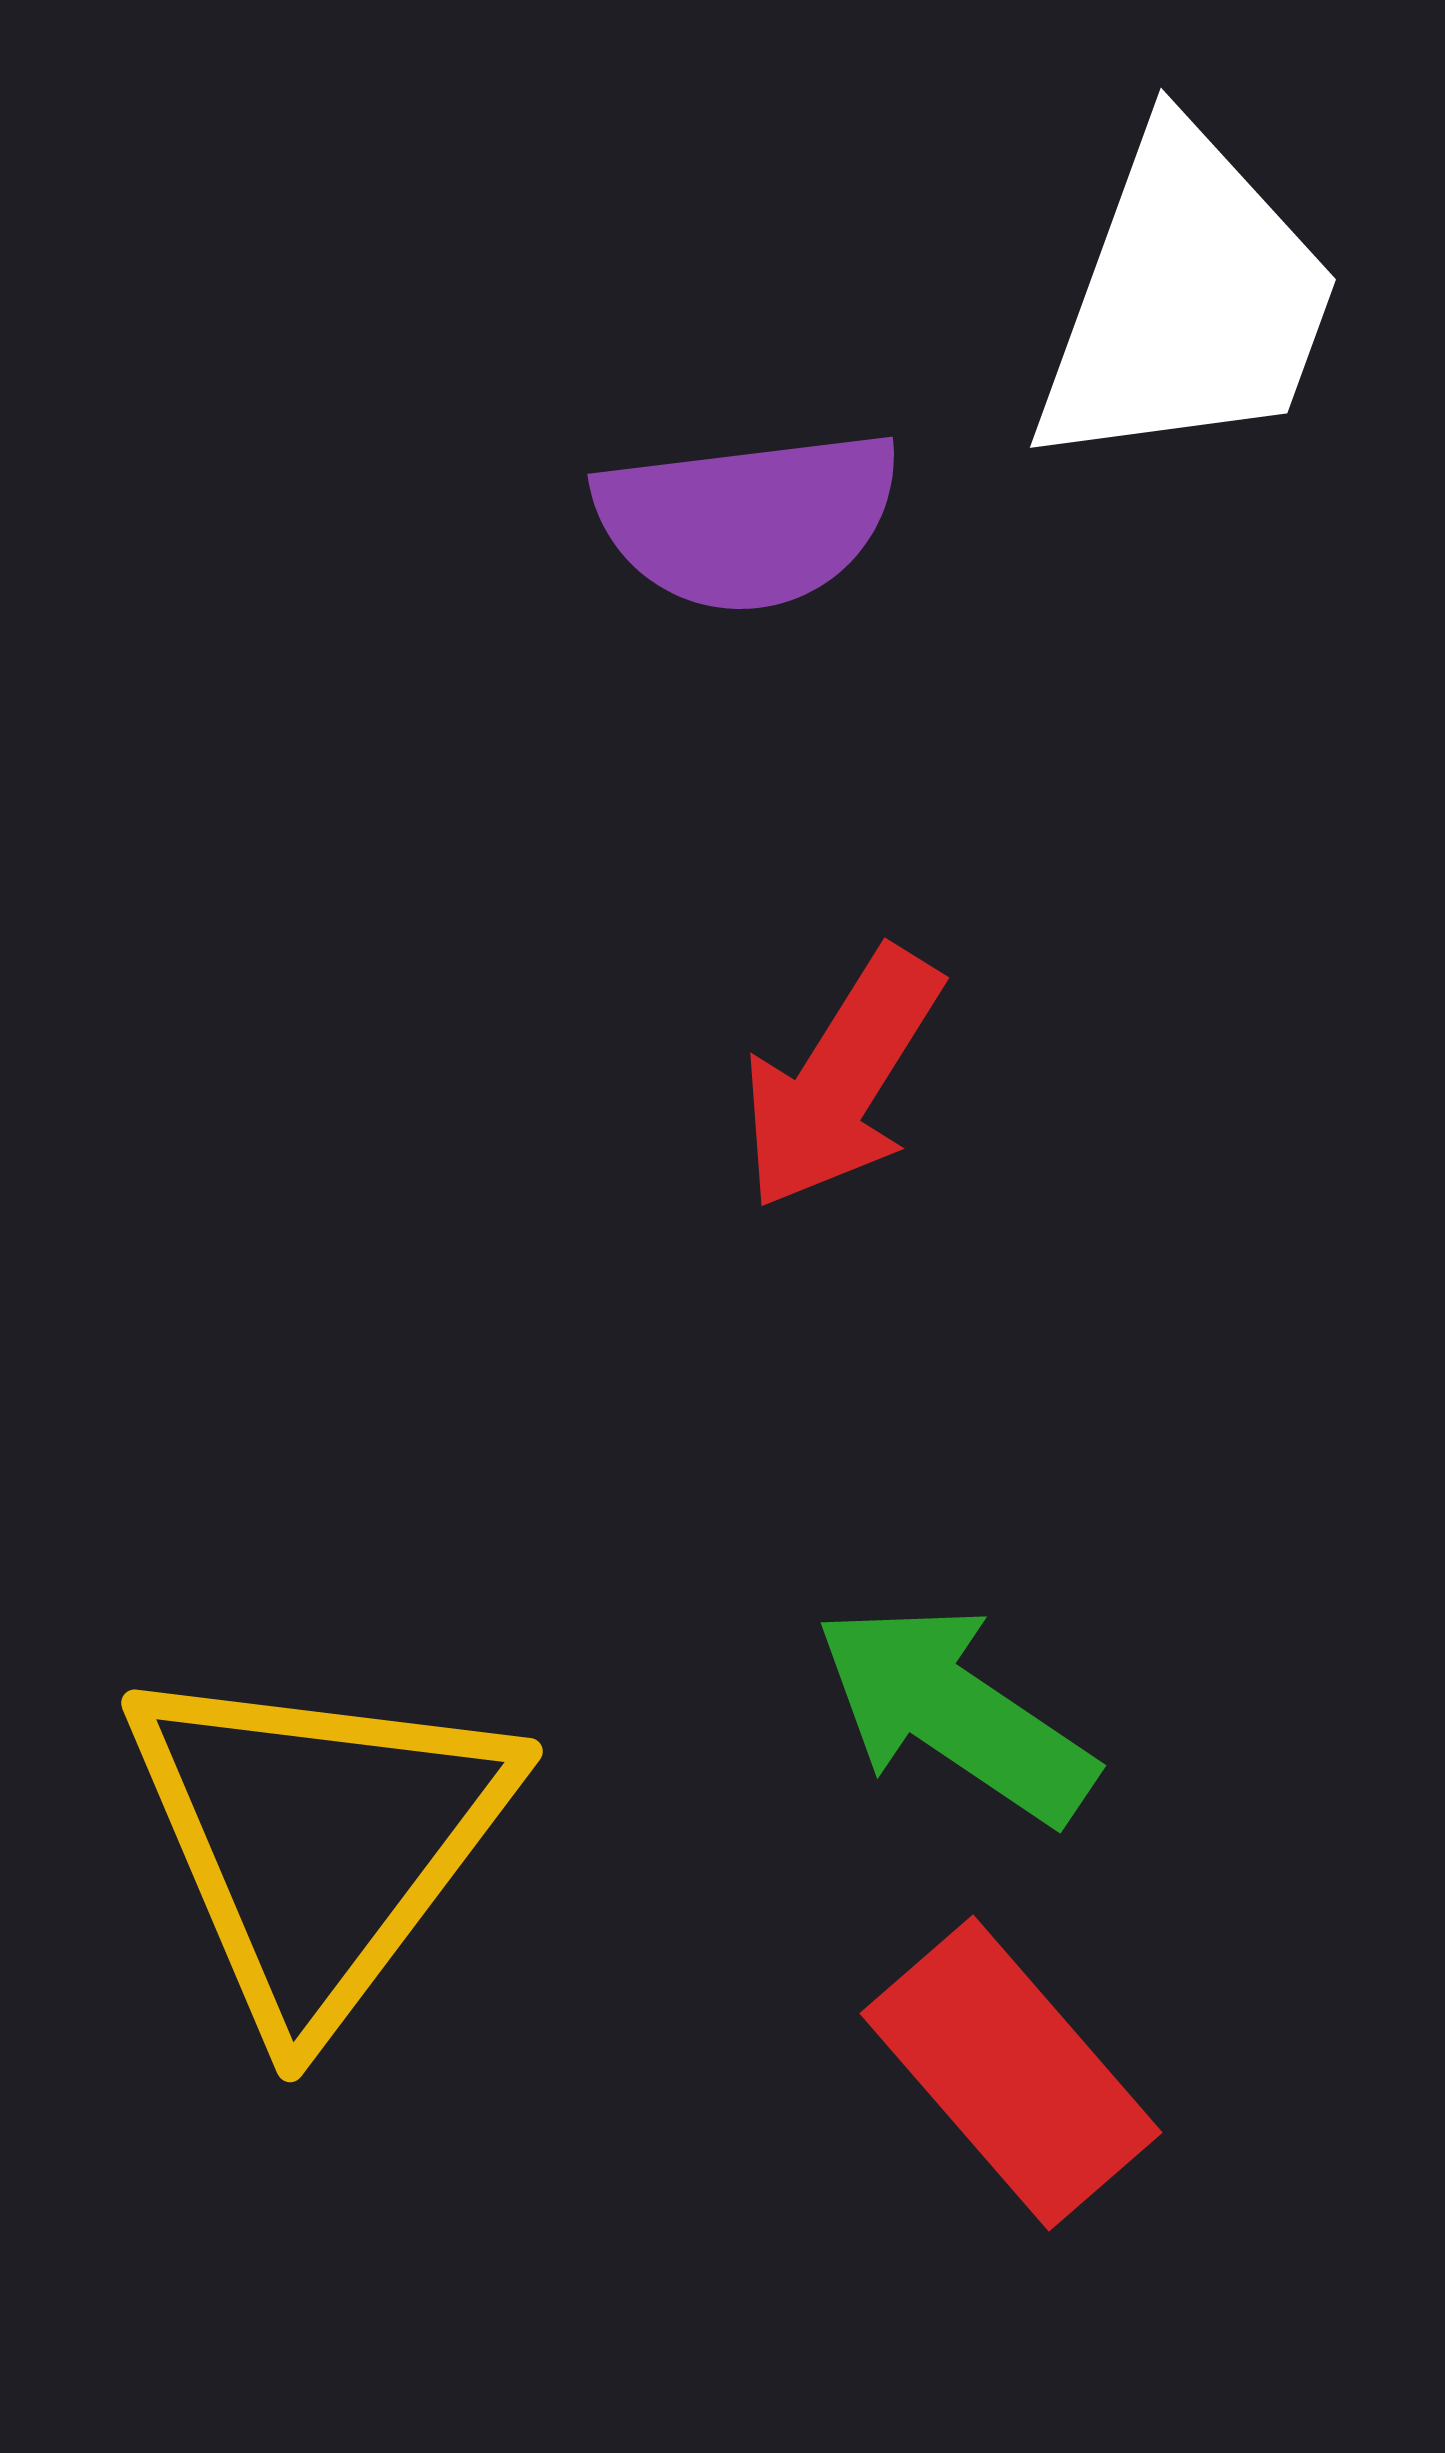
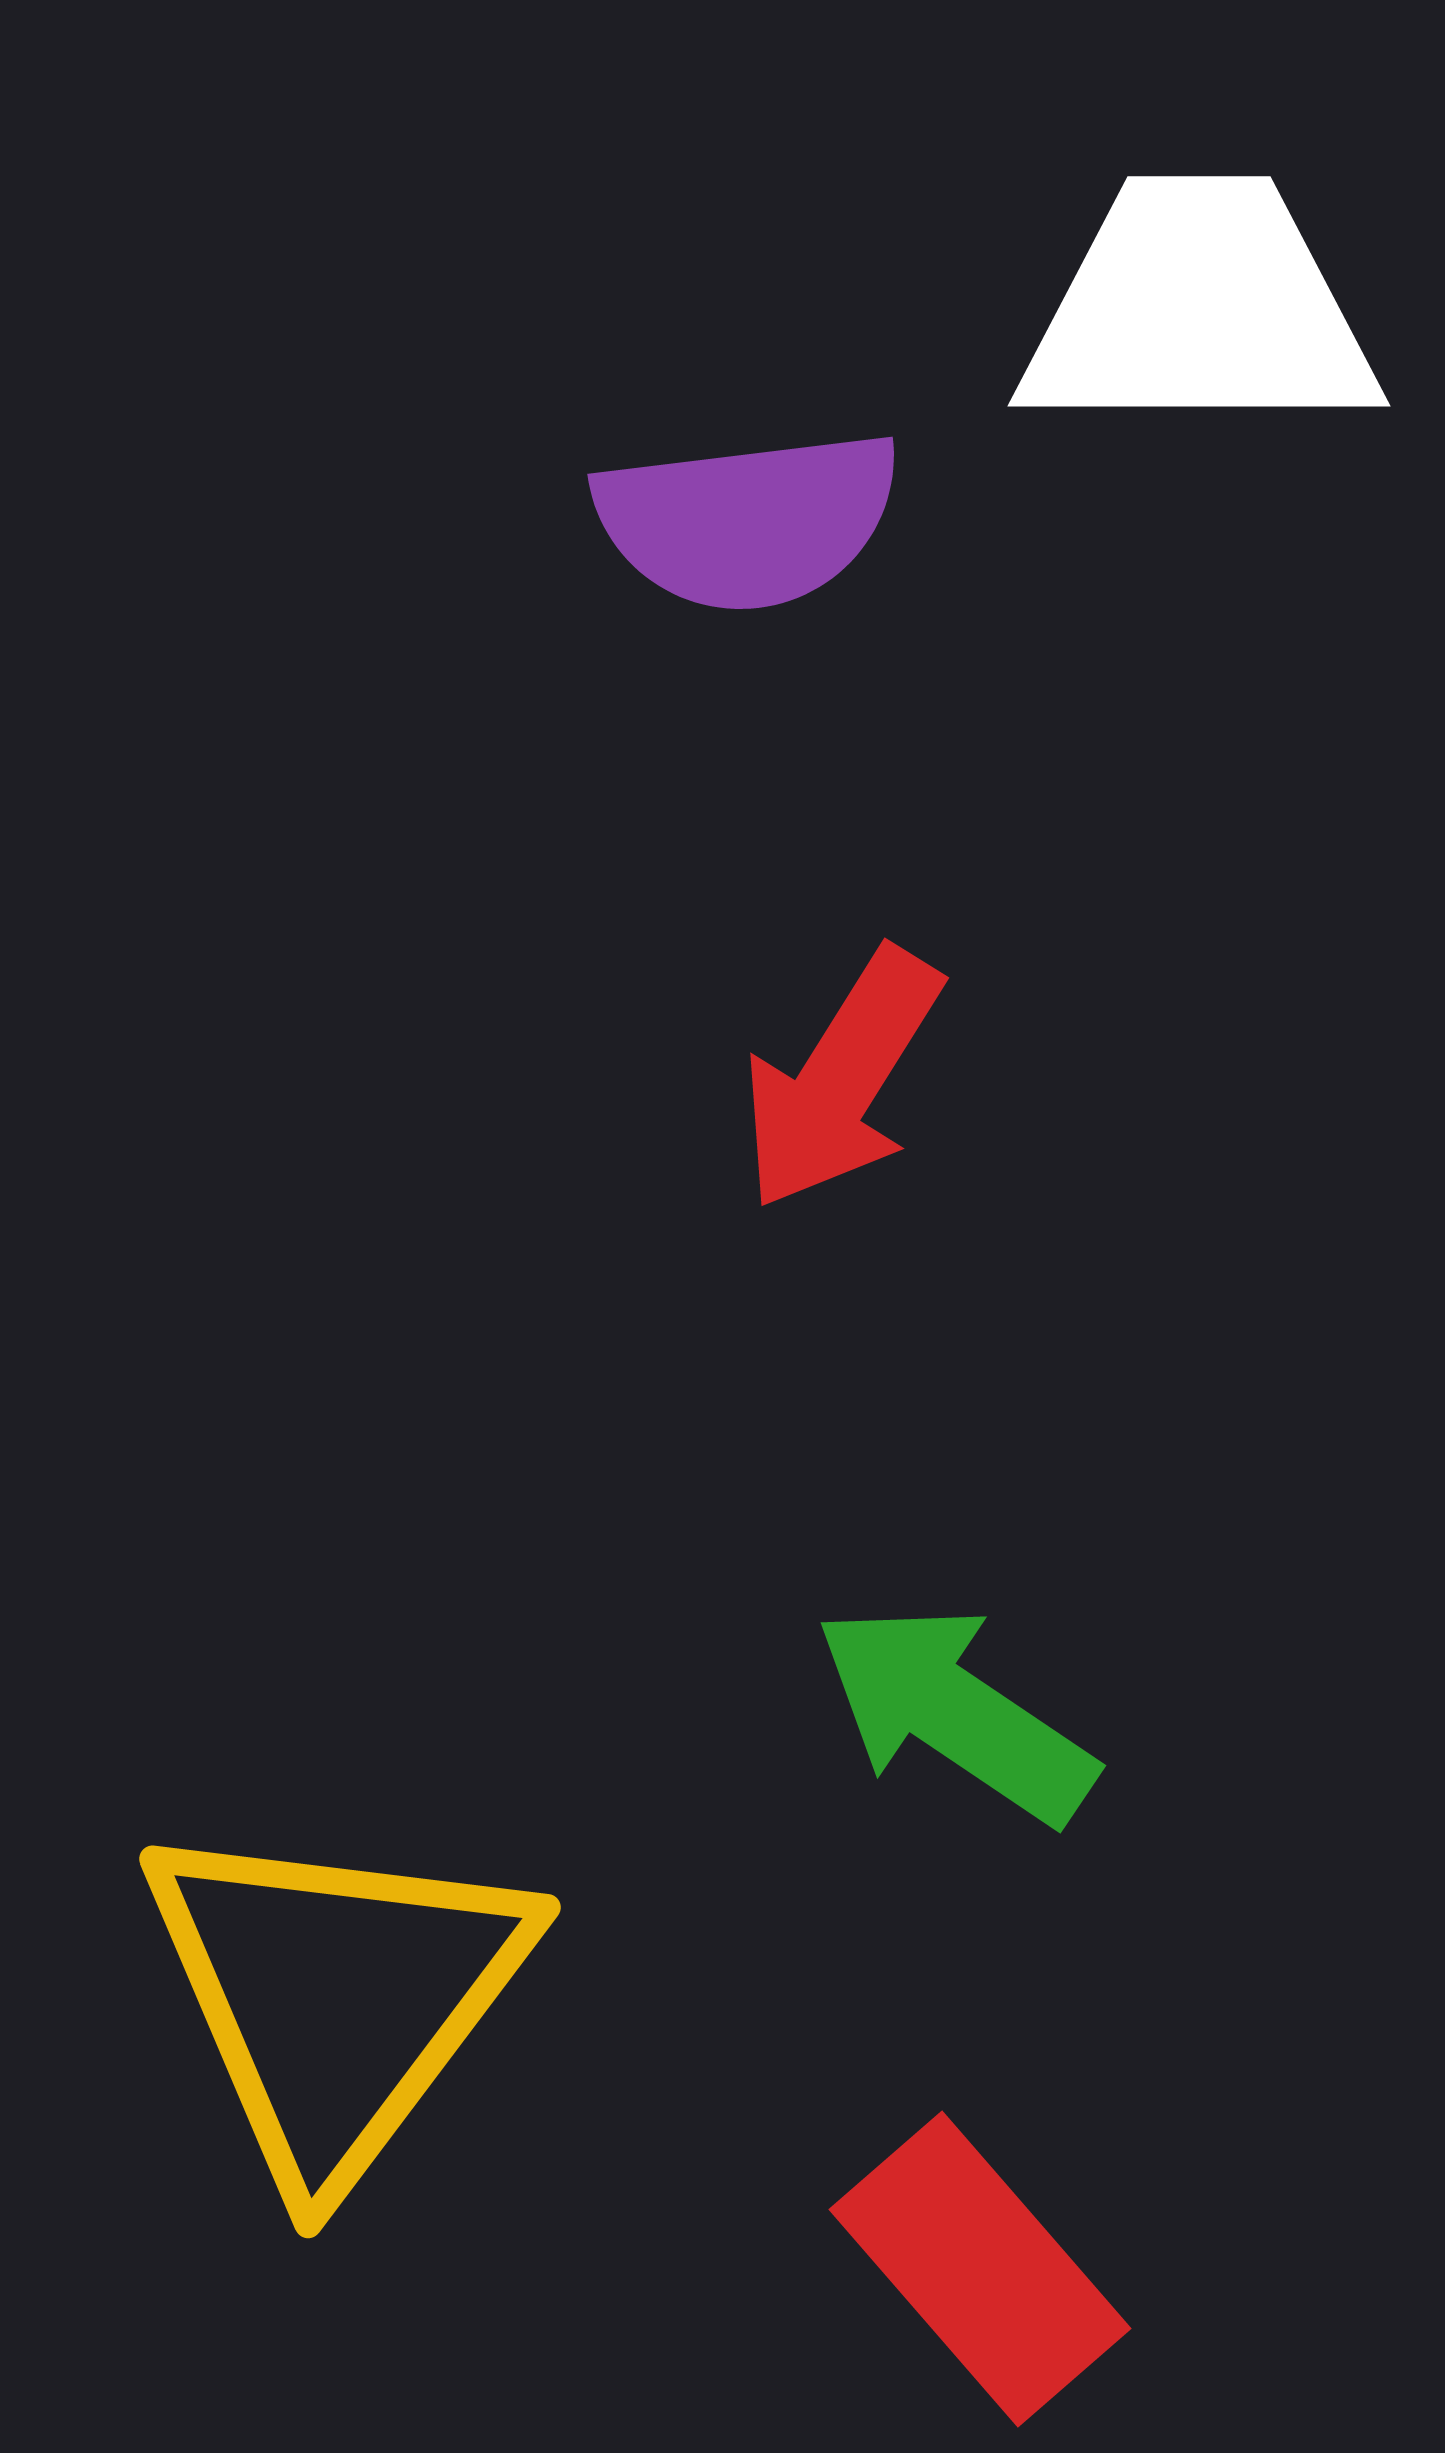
white trapezoid: moved 12 px right, 8 px down; rotated 110 degrees counterclockwise
yellow triangle: moved 18 px right, 156 px down
red rectangle: moved 31 px left, 196 px down
